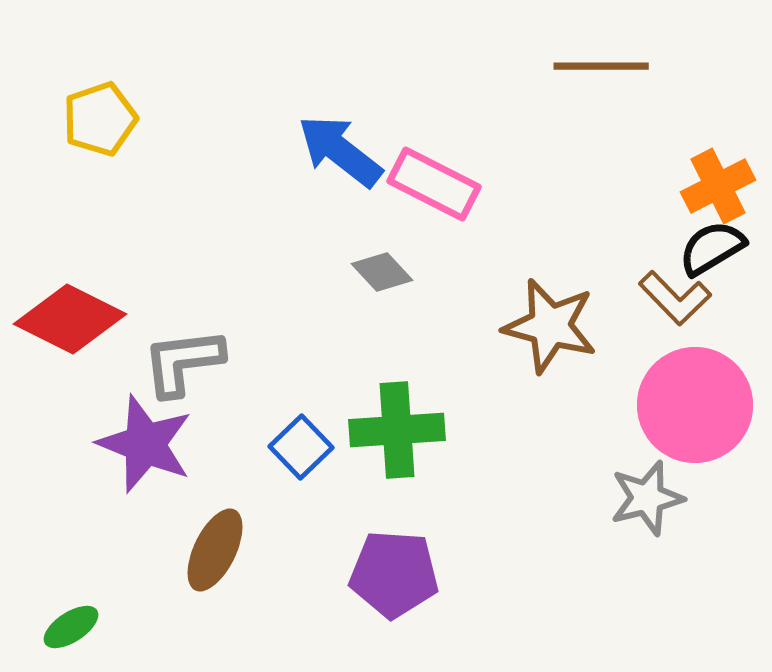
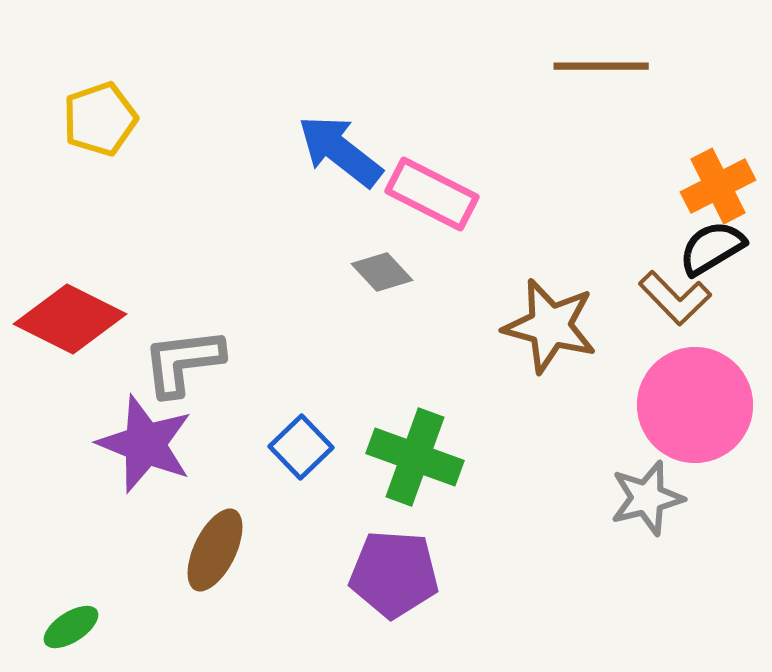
pink rectangle: moved 2 px left, 10 px down
green cross: moved 18 px right, 27 px down; rotated 24 degrees clockwise
